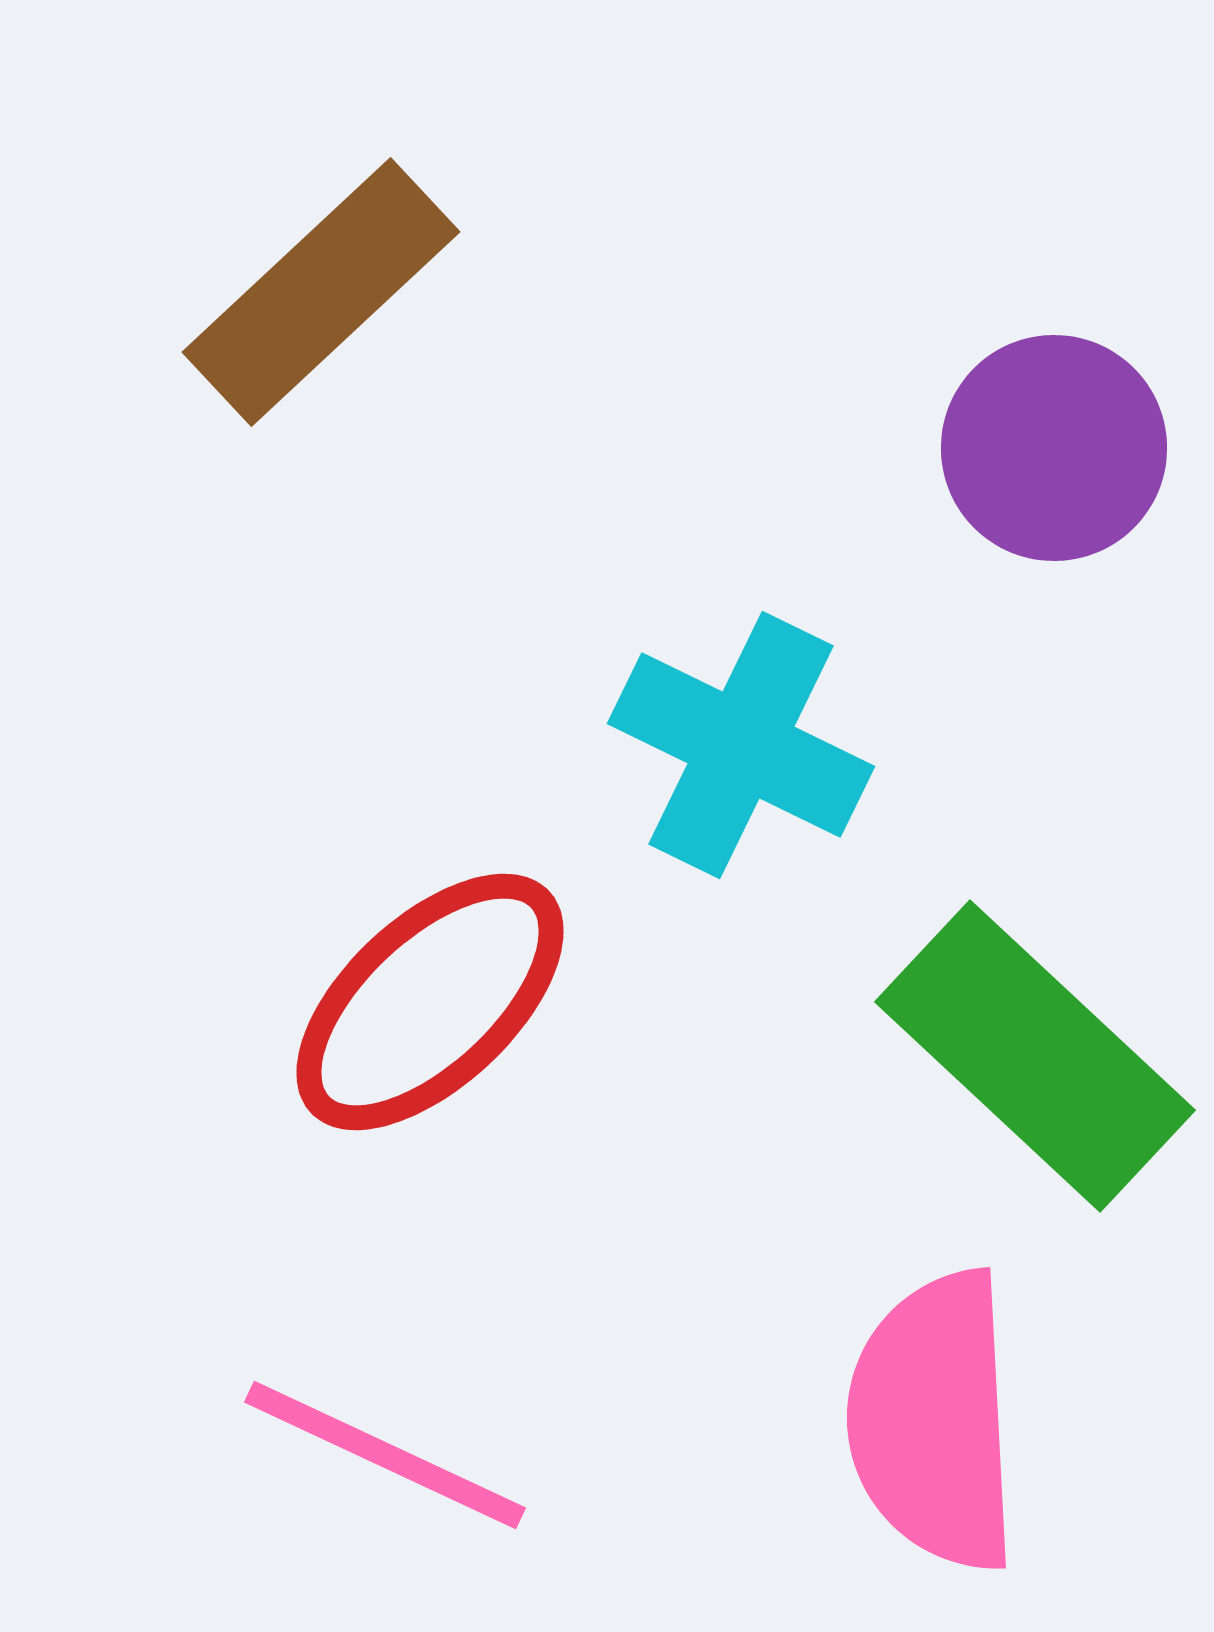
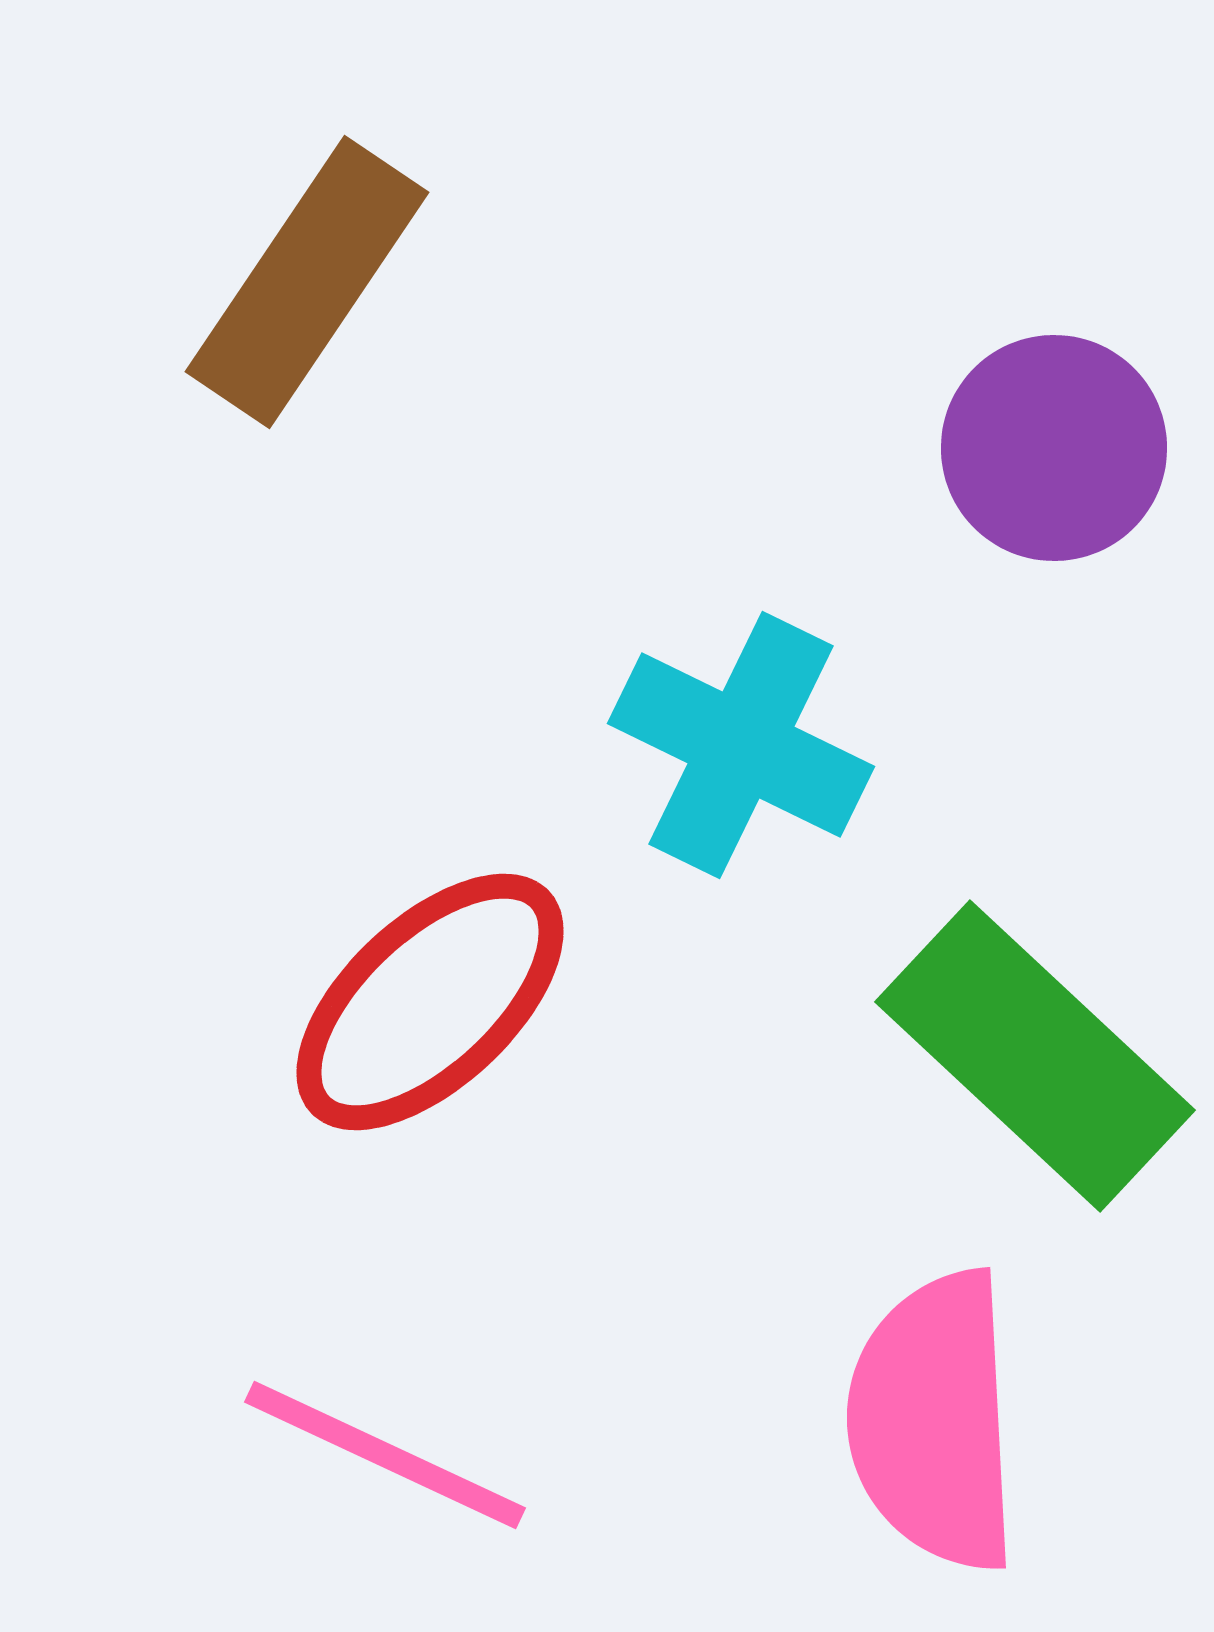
brown rectangle: moved 14 px left, 10 px up; rotated 13 degrees counterclockwise
